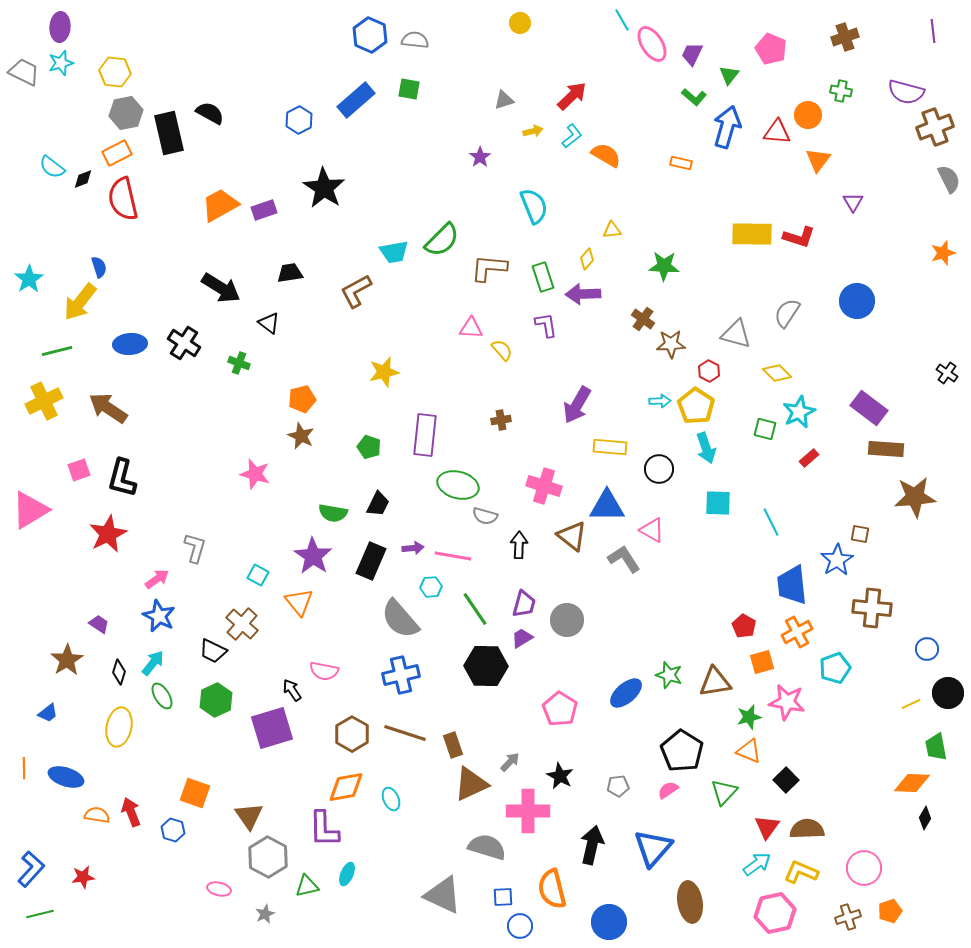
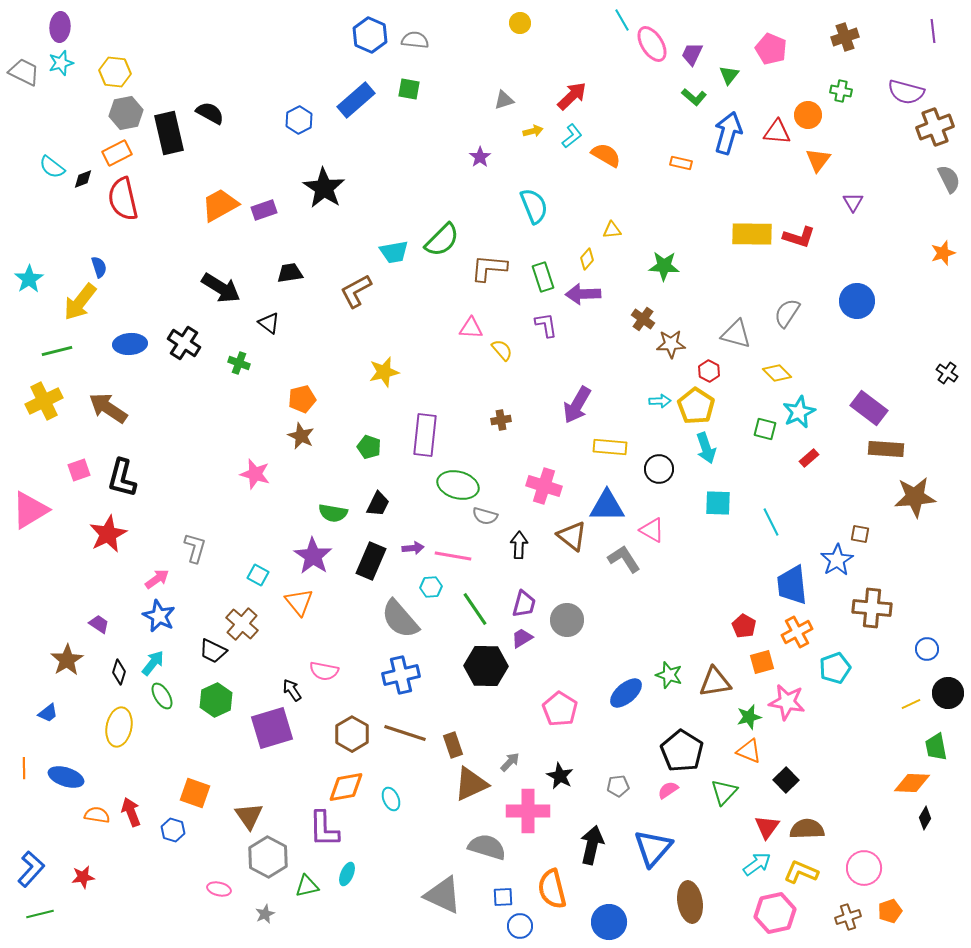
blue arrow at (727, 127): moved 1 px right, 6 px down
